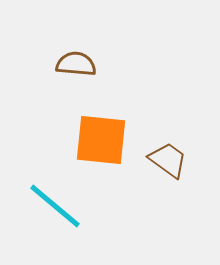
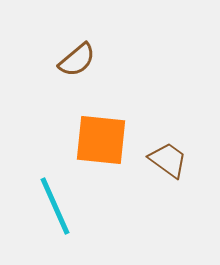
brown semicircle: moved 1 px right, 4 px up; rotated 135 degrees clockwise
cyan line: rotated 26 degrees clockwise
